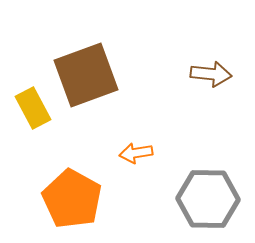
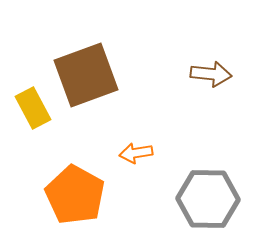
orange pentagon: moved 3 px right, 4 px up
